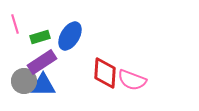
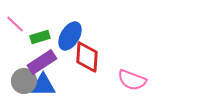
pink line: rotated 30 degrees counterclockwise
red diamond: moved 18 px left, 16 px up
